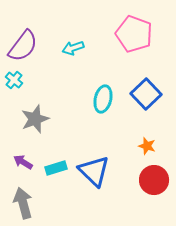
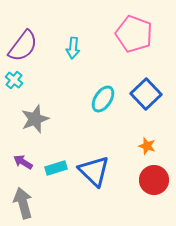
cyan arrow: rotated 65 degrees counterclockwise
cyan ellipse: rotated 20 degrees clockwise
